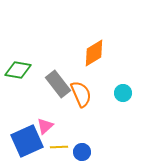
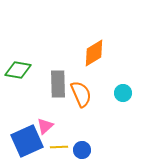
gray rectangle: rotated 36 degrees clockwise
blue circle: moved 2 px up
